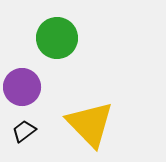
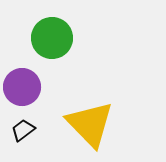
green circle: moved 5 px left
black trapezoid: moved 1 px left, 1 px up
